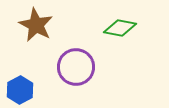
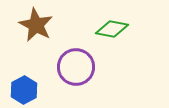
green diamond: moved 8 px left, 1 px down
blue hexagon: moved 4 px right
